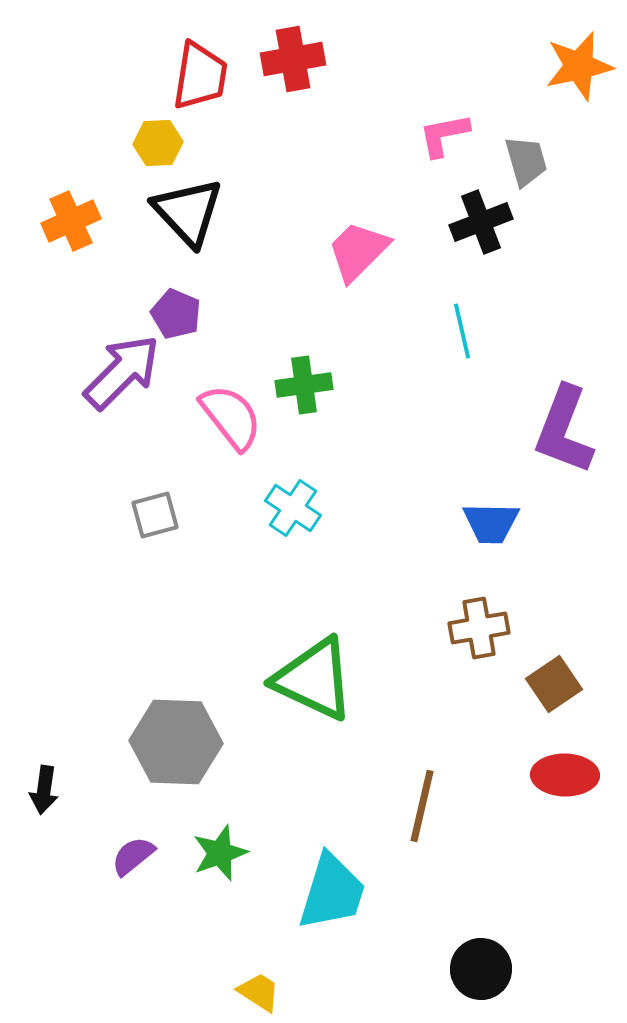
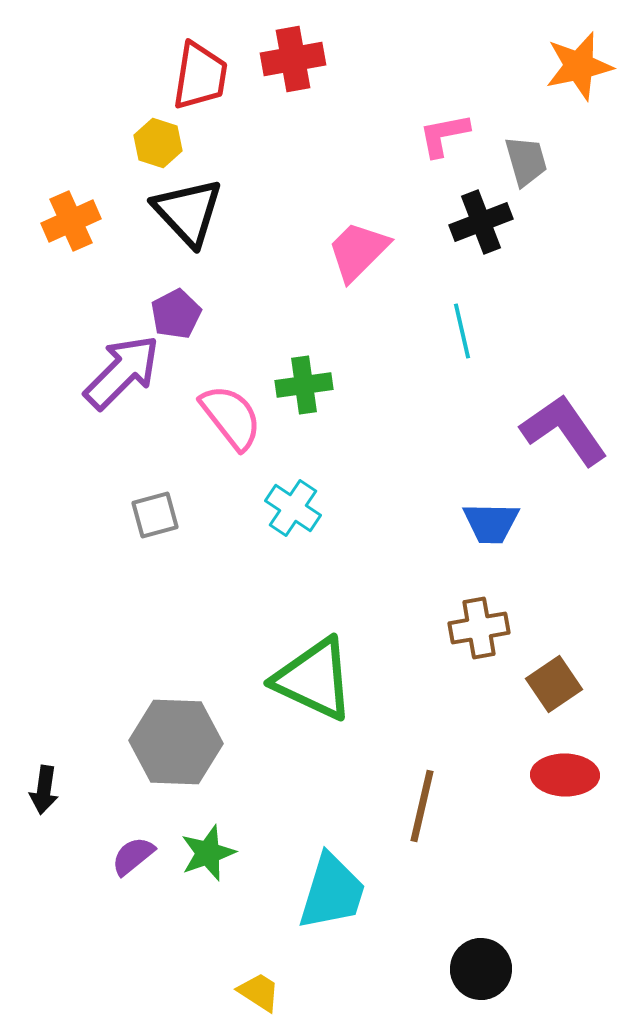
yellow hexagon: rotated 21 degrees clockwise
purple pentagon: rotated 21 degrees clockwise
purple L-shape: rotated 124 degrees clockwise
green star: moved 12 px left
